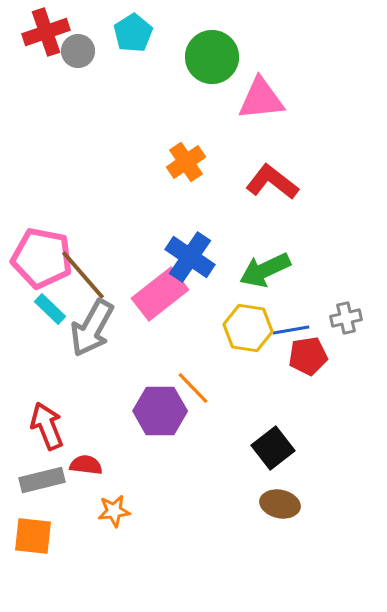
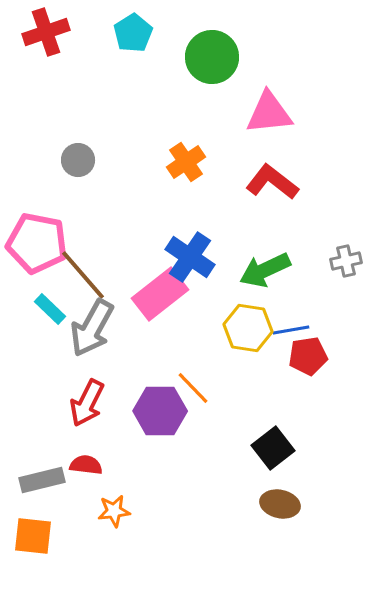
gray circle: moved 109 px down
pink triangle: moved 8 px right, 14 px down
pink pentagon: moved 5 px left, 15 px up
gray cross: moved 57 px up
red arrow: moved 40 px right, 23 px up; rotated 132 degrees counterclockwise
